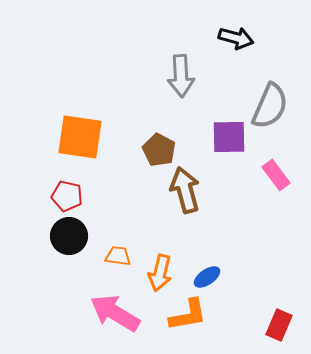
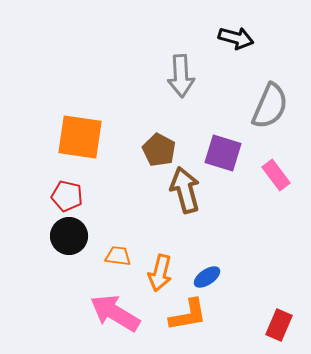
purple square: moved 6 px left, 16 px down; rotated 18 degrees clockwise
